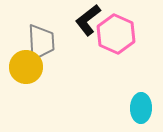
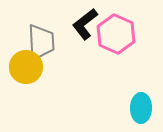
black L-shape: moved 3 px left, 4 px down
